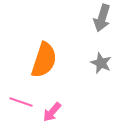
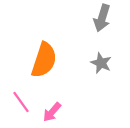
pink line: rotated 35 degrees clockwise
